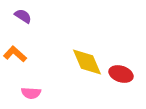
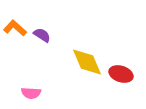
purple semicircle: moved 19 px right, 19 px down
orange L-shape: moved 26 px up
